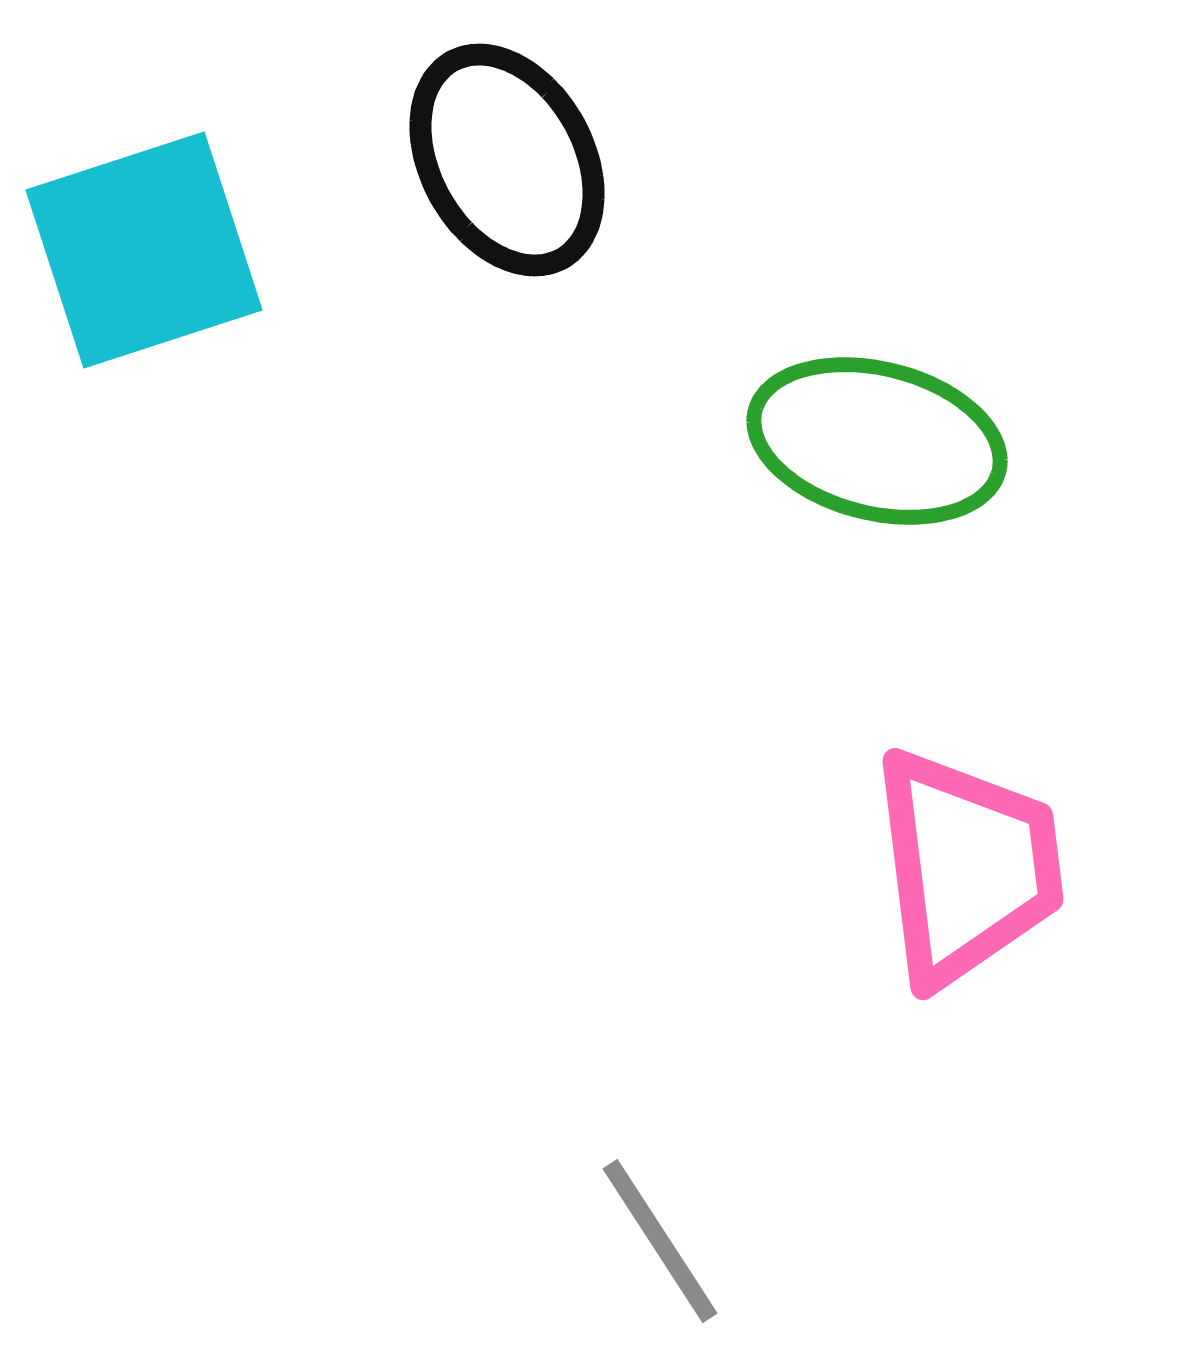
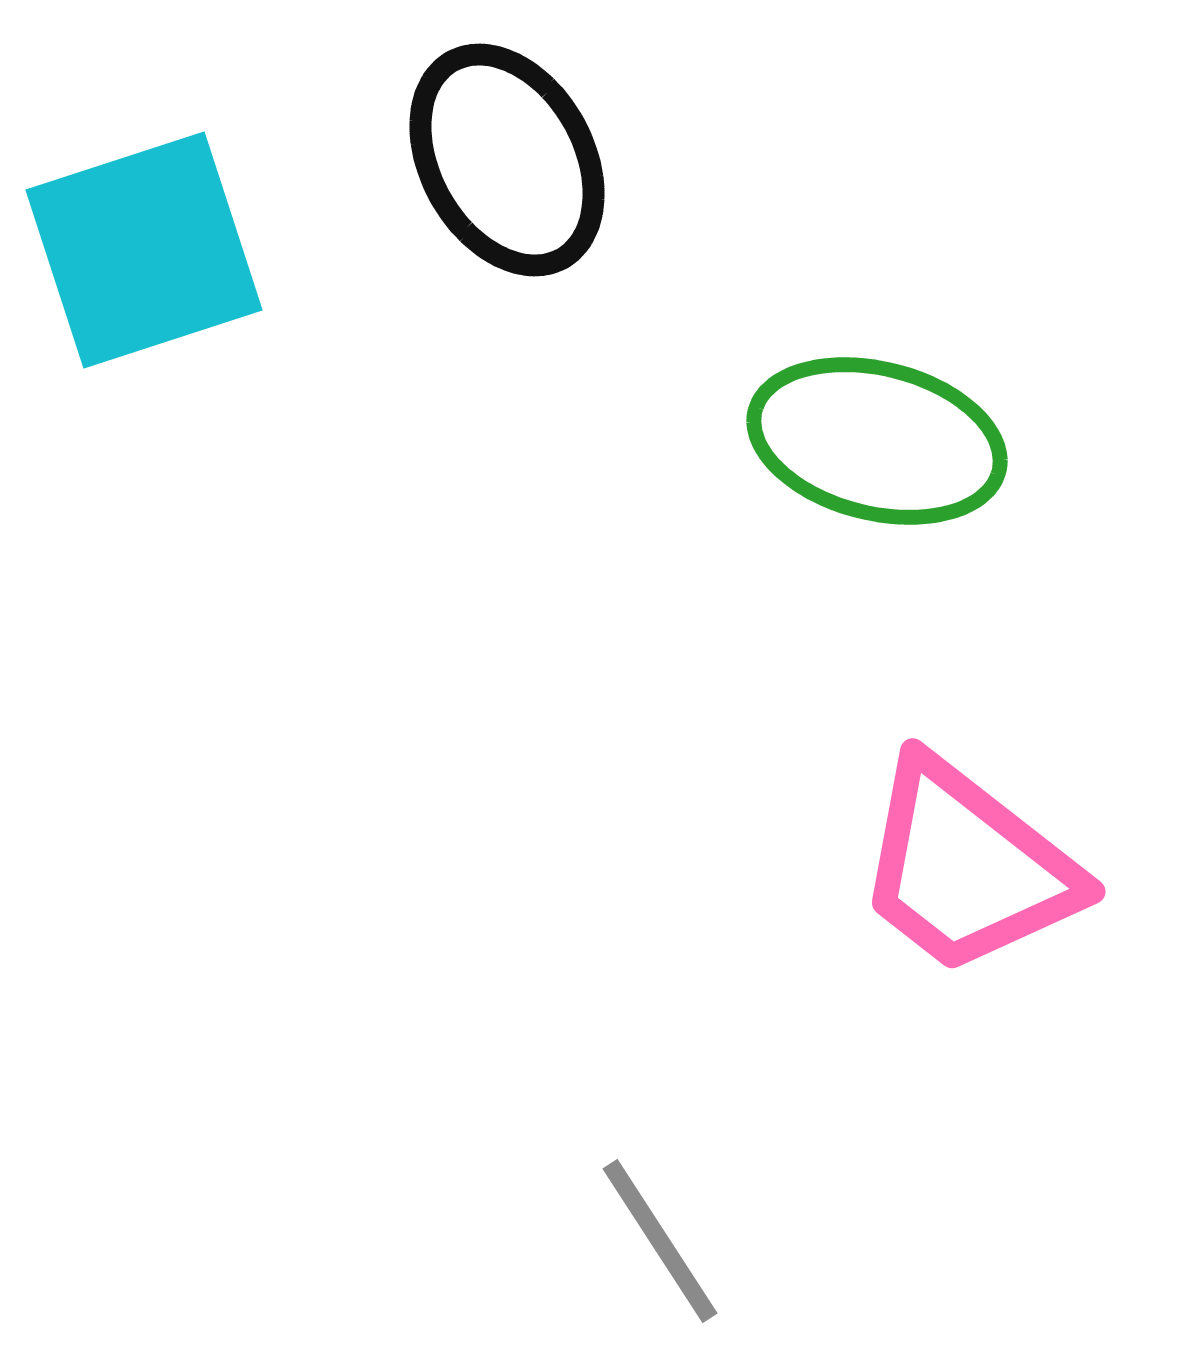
pink trapezoid: rotated 135 degrees clockwise
